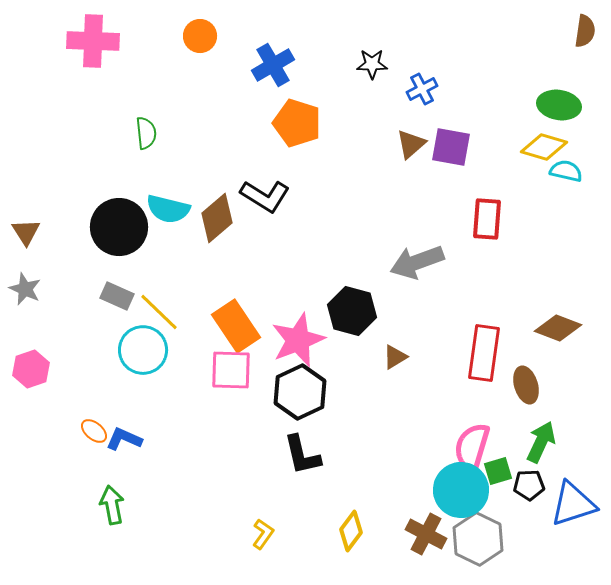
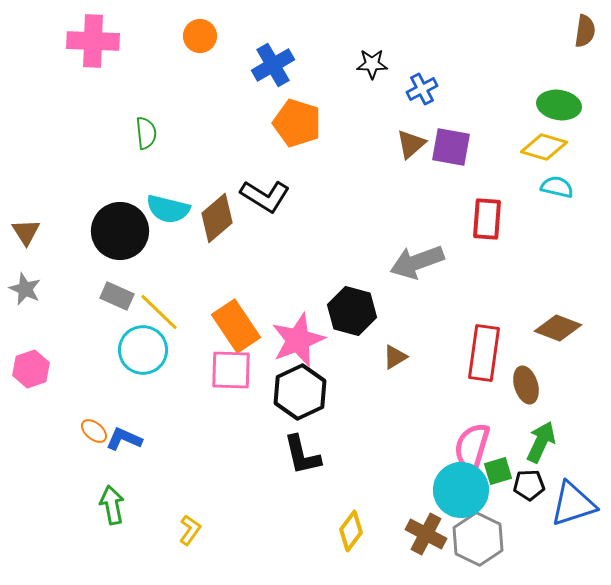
cyan semicircle at (566, 171): moved 9 px left, 16 px down
black circle at (119, 227): moved 1 px right, 4 px down
yellow L-shape at (263, 534): moved 73 px left, 4 px up
